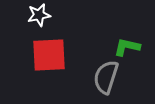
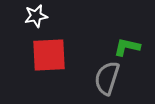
white star: moved 3 px left, 1 px down
gray semicircle: moved 1 px right, 1 px down
